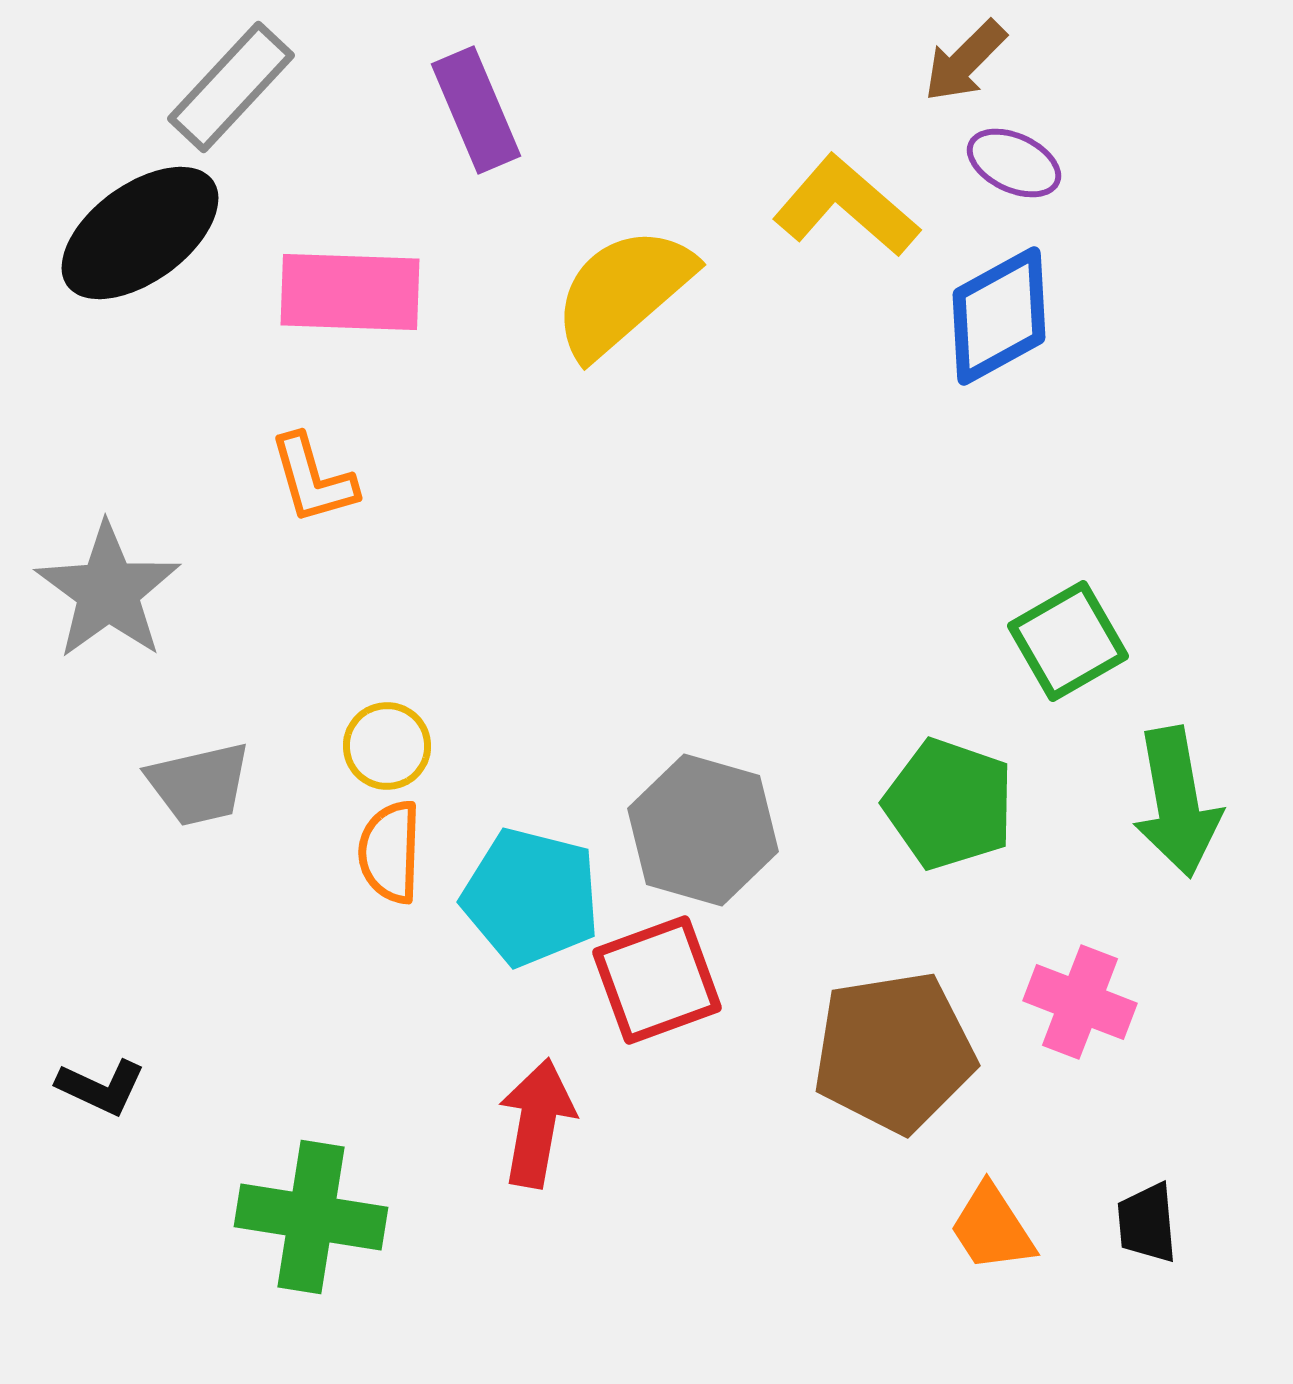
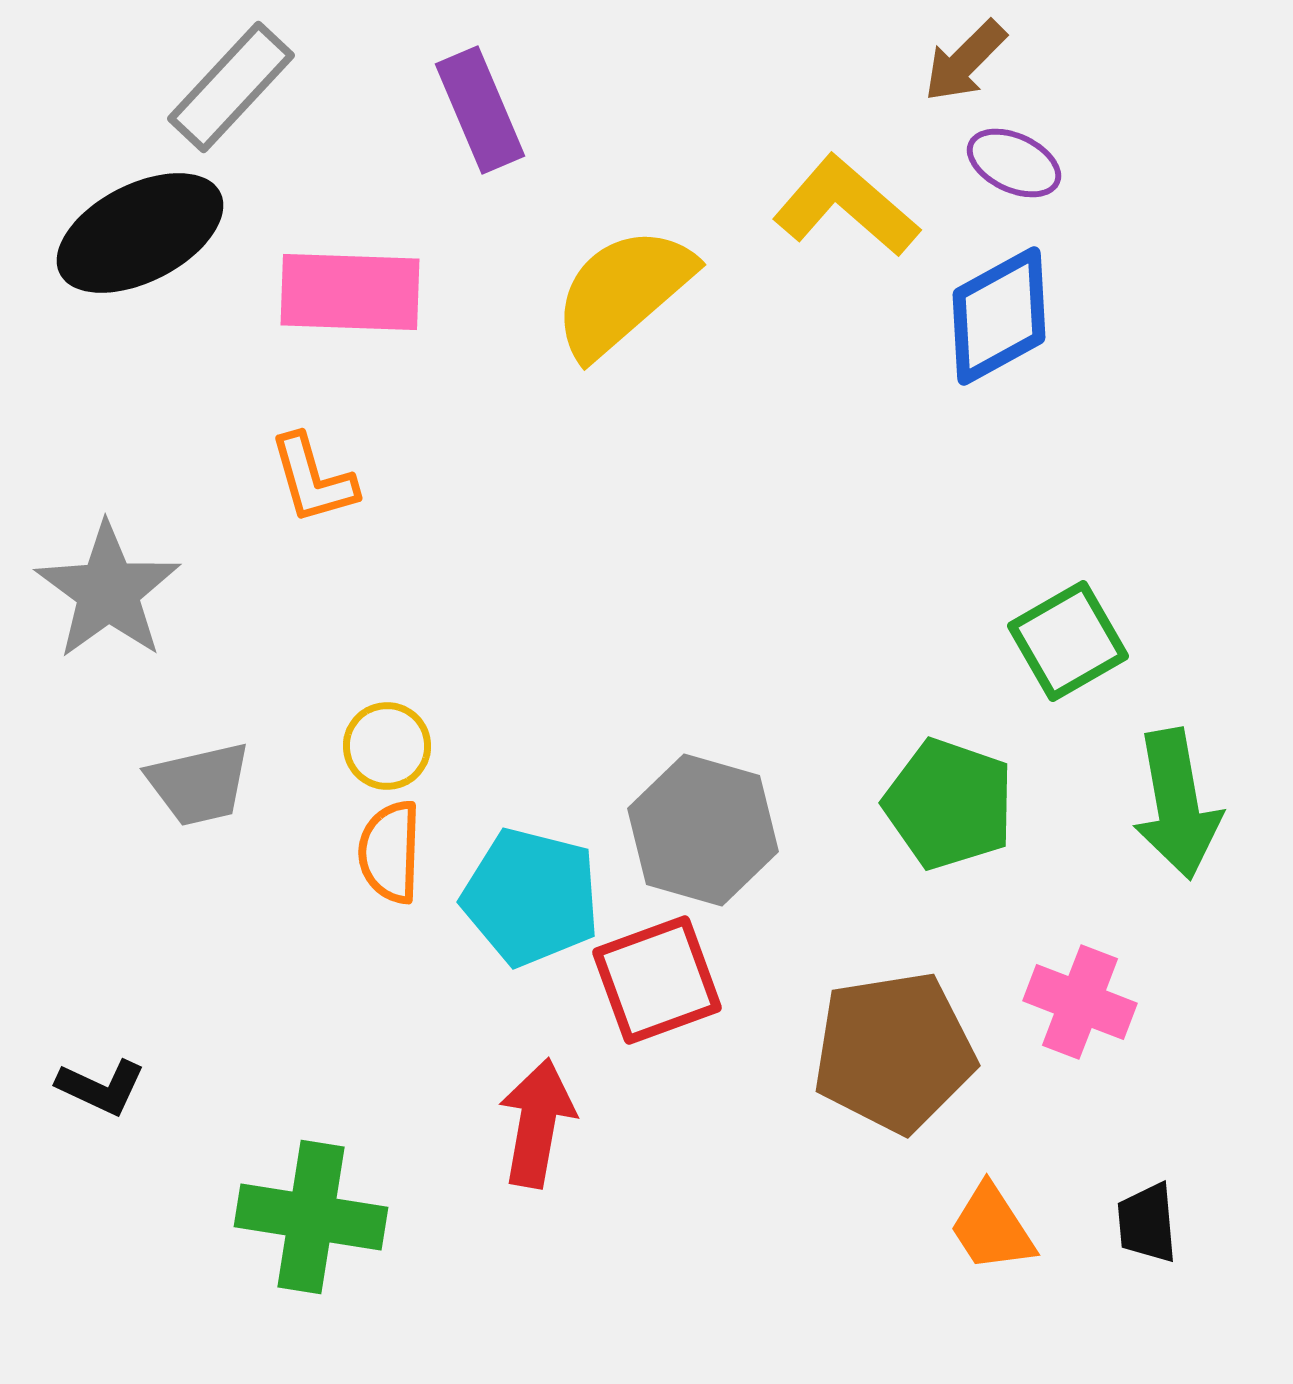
purple rectangle: moved 4 px right
black ellipse: rotated 9 degrees clockwise
green arrow: moved 2 px down
